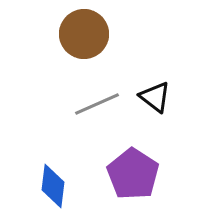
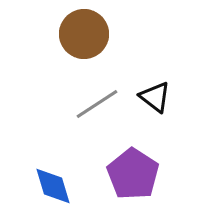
gray line: rotated 9 degrees counterclockwise
blue diamond: rotated 24 degrees counterclockwise
